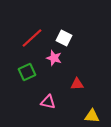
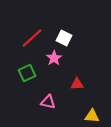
pink star: rotated 21 degrees clockwise
green square: moved 1 px down
